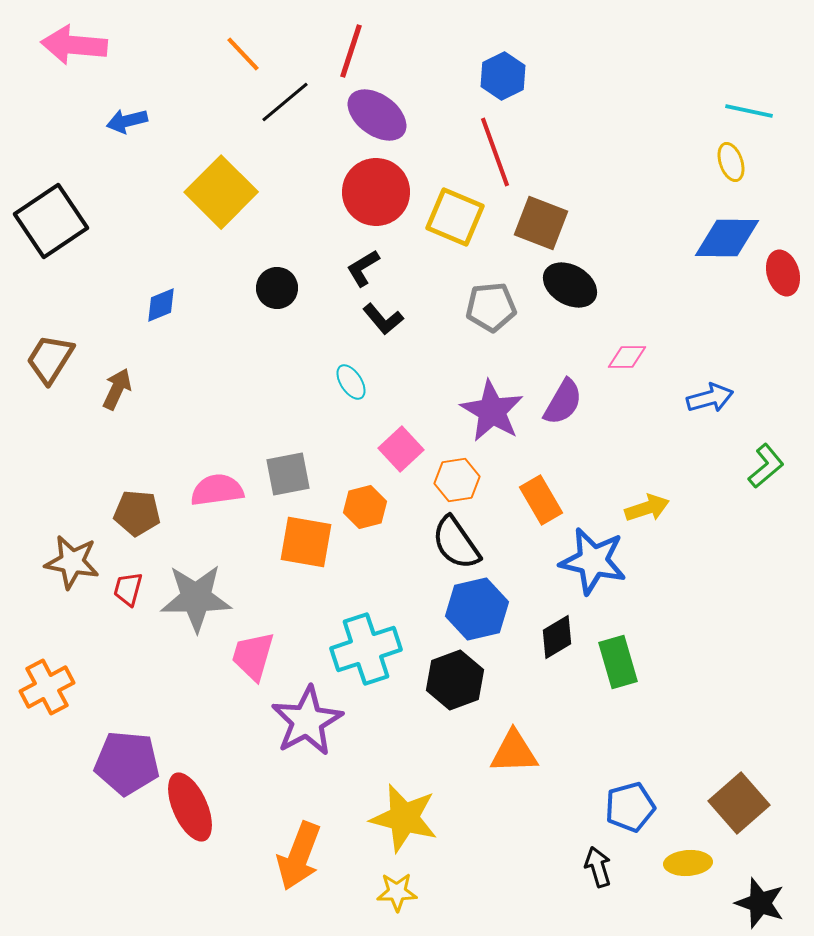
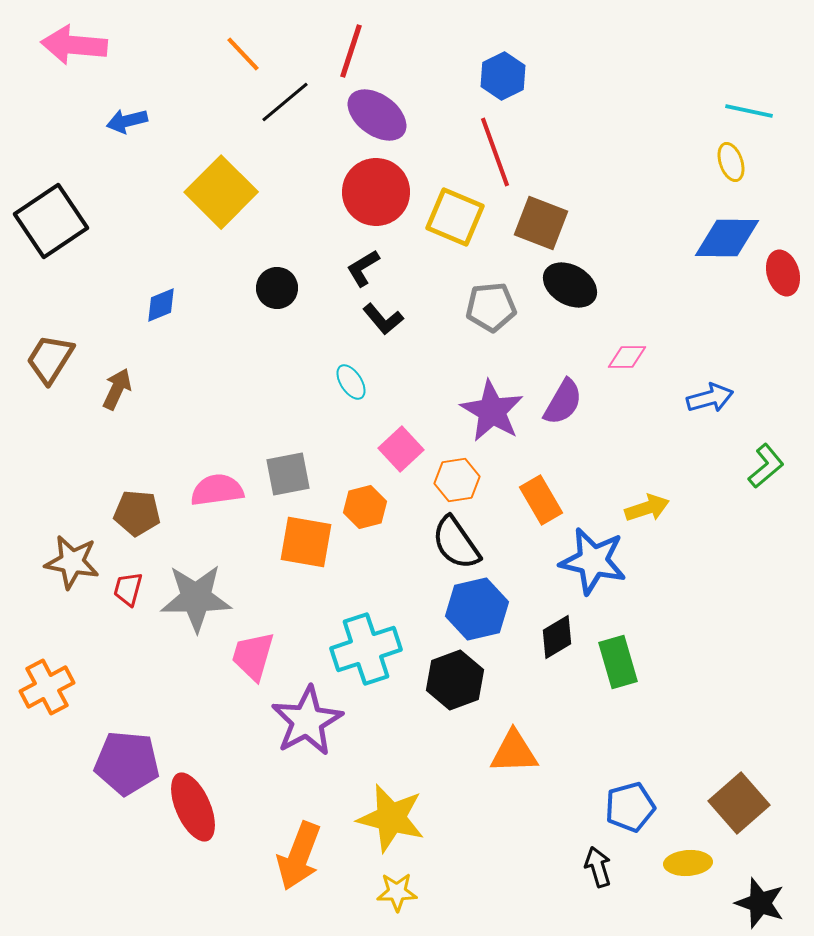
red ellipse at (190, 807): moved 3 px right
yellow star at (404, 818): moved 13 px left
